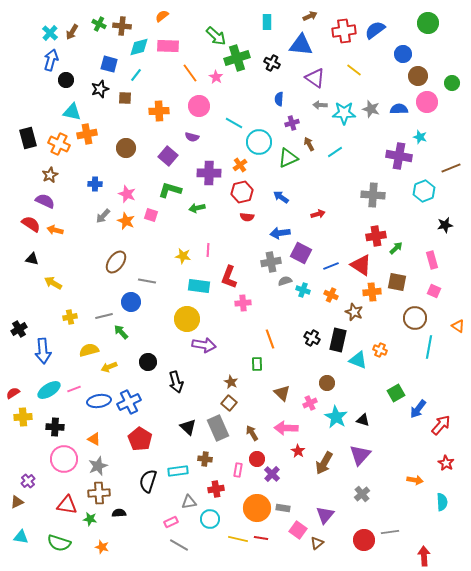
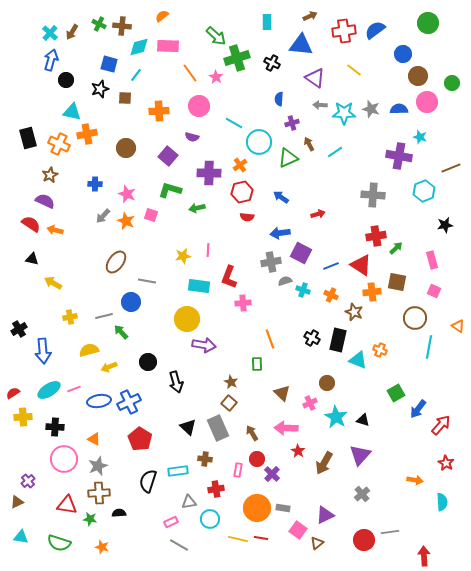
yellow star at (183, 256): rotated 21 degrees counterclockwise
purple triangle at (325, 515): rotated 24 degrees clockwise
